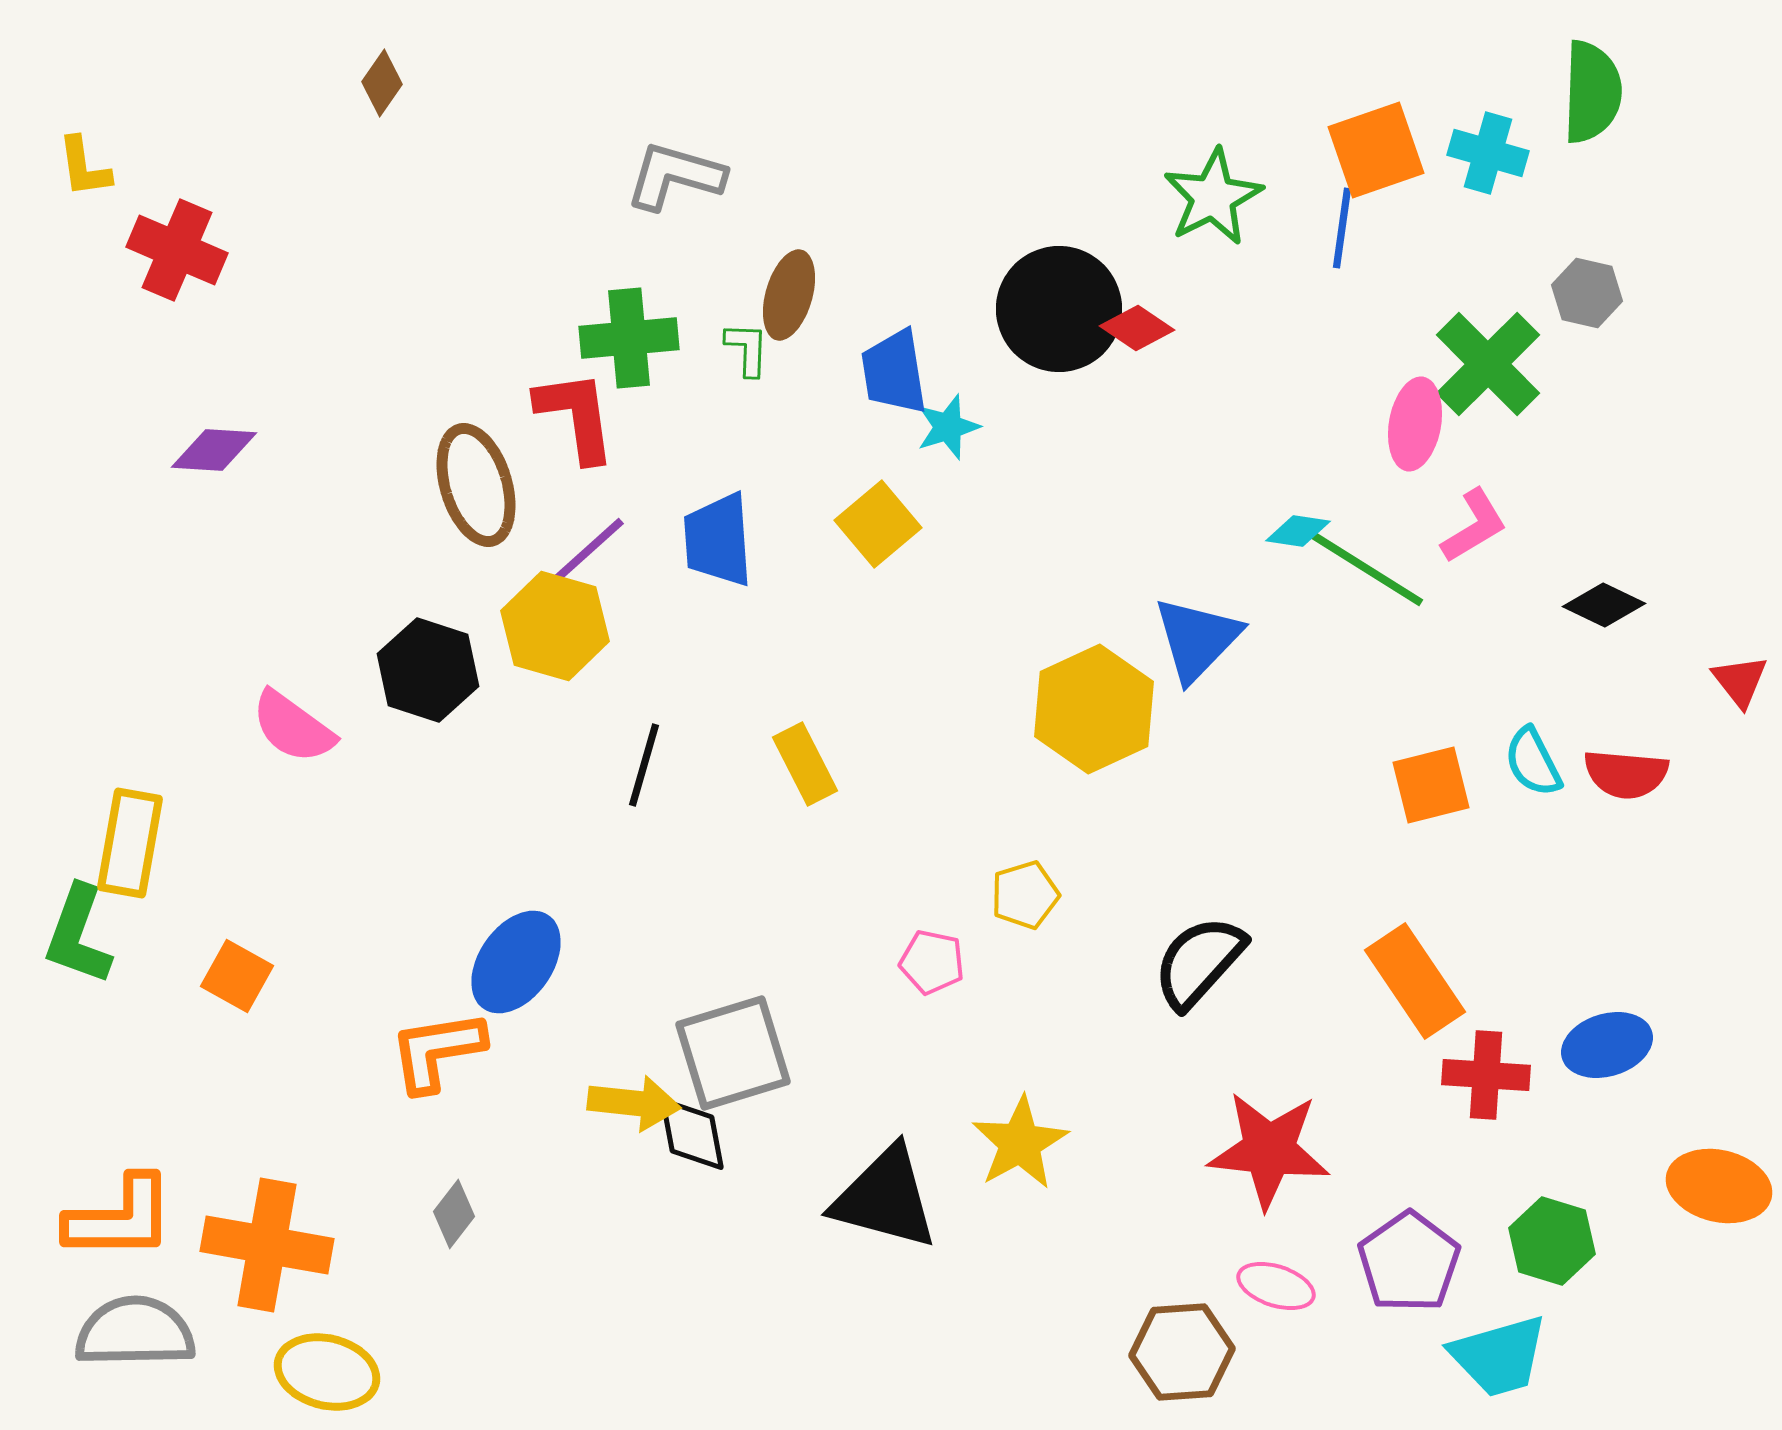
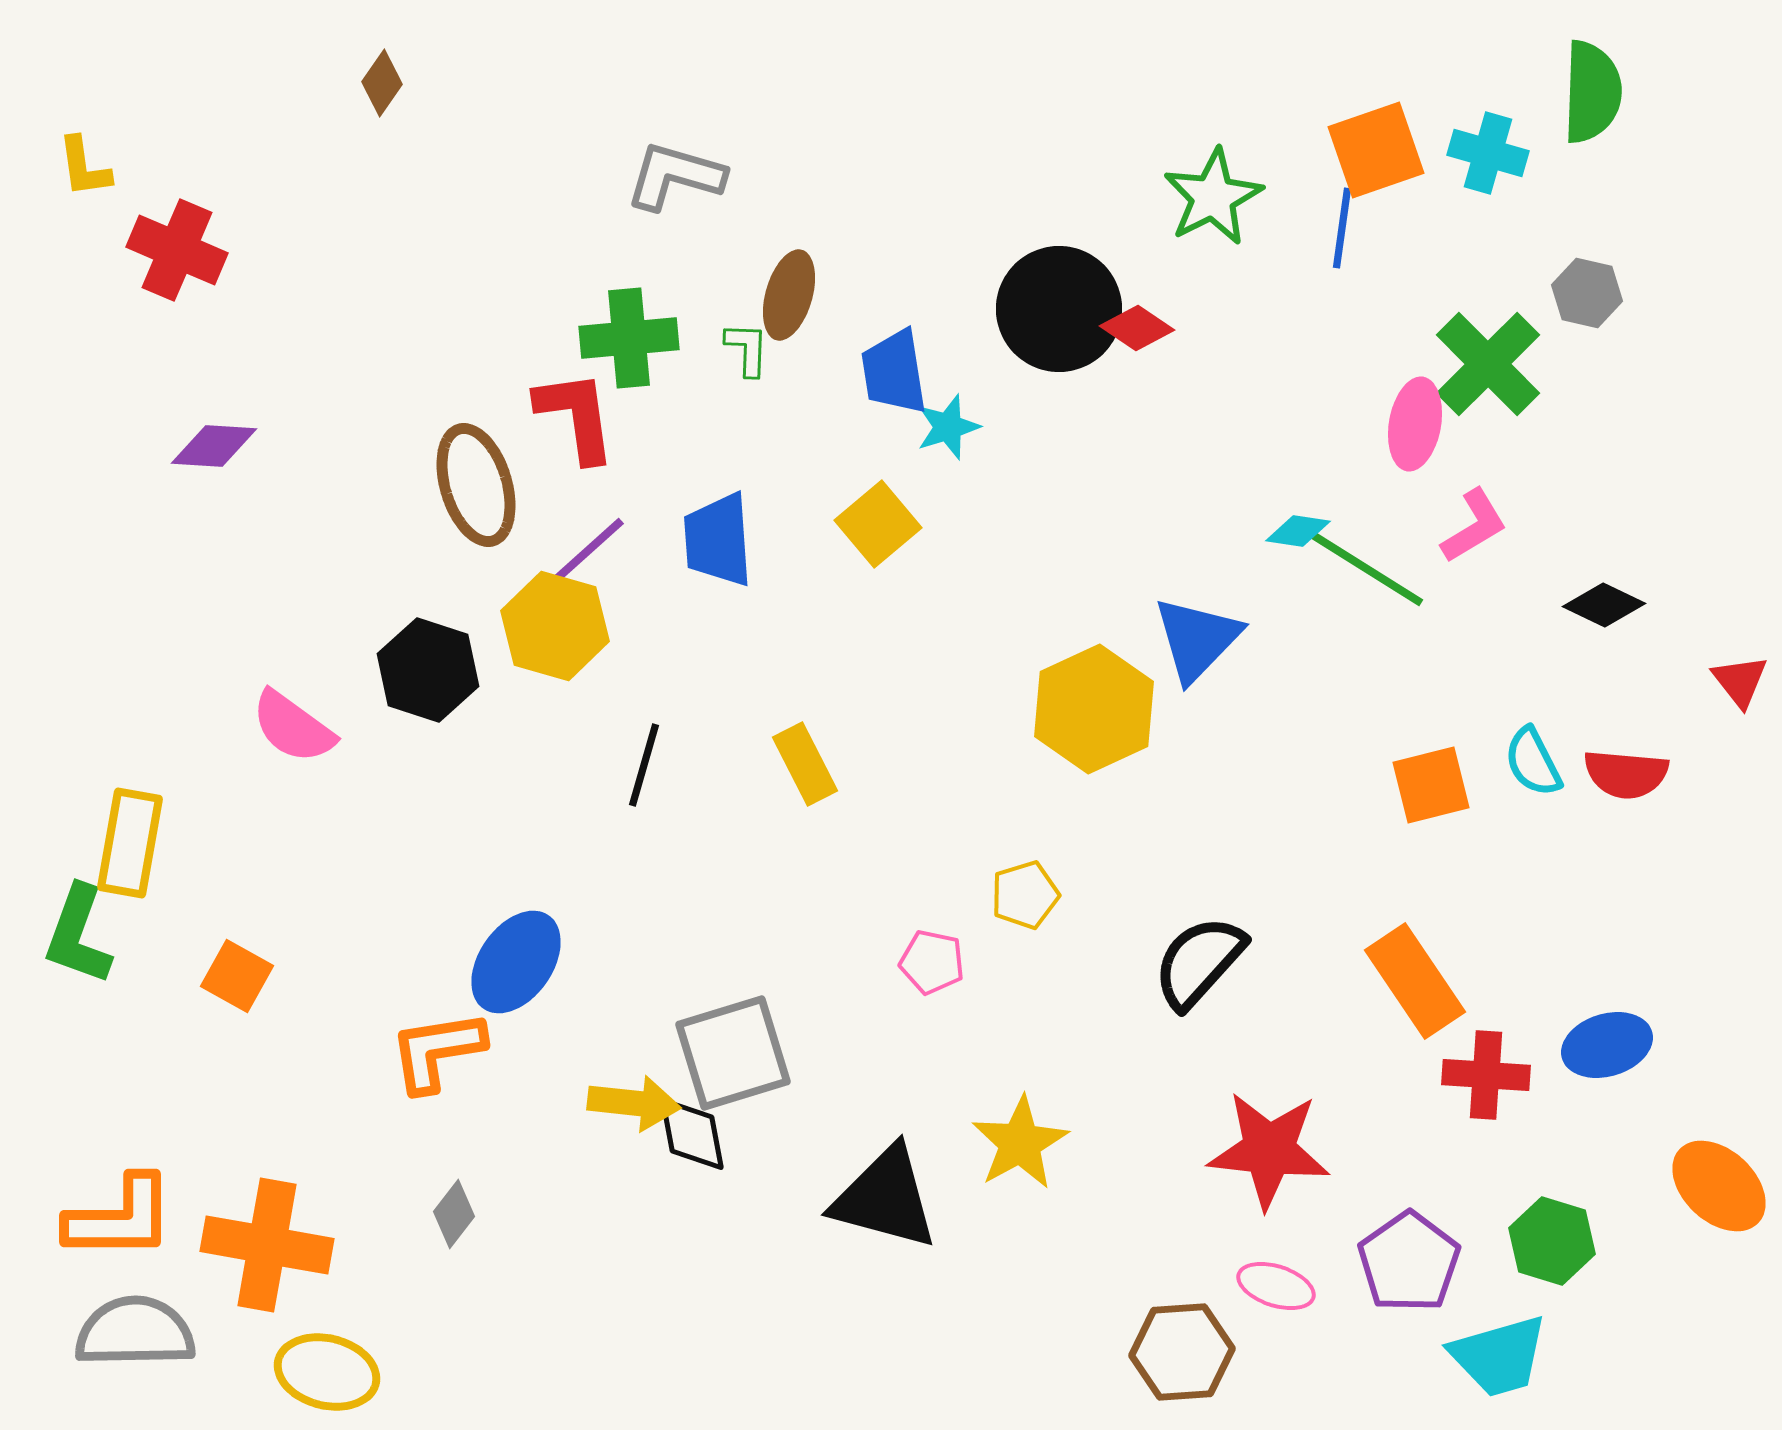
purple diamond at (214, 450): moved 4 px up
orange ellipse at (1719, 1186): rotated 30 degrees clockwise
